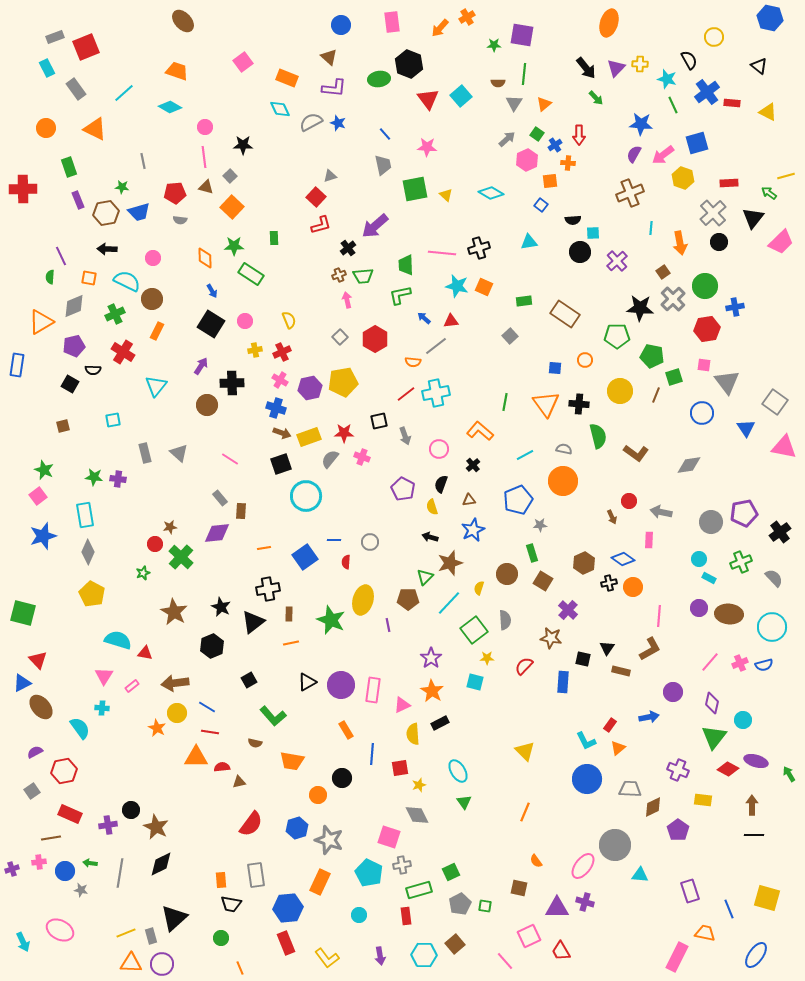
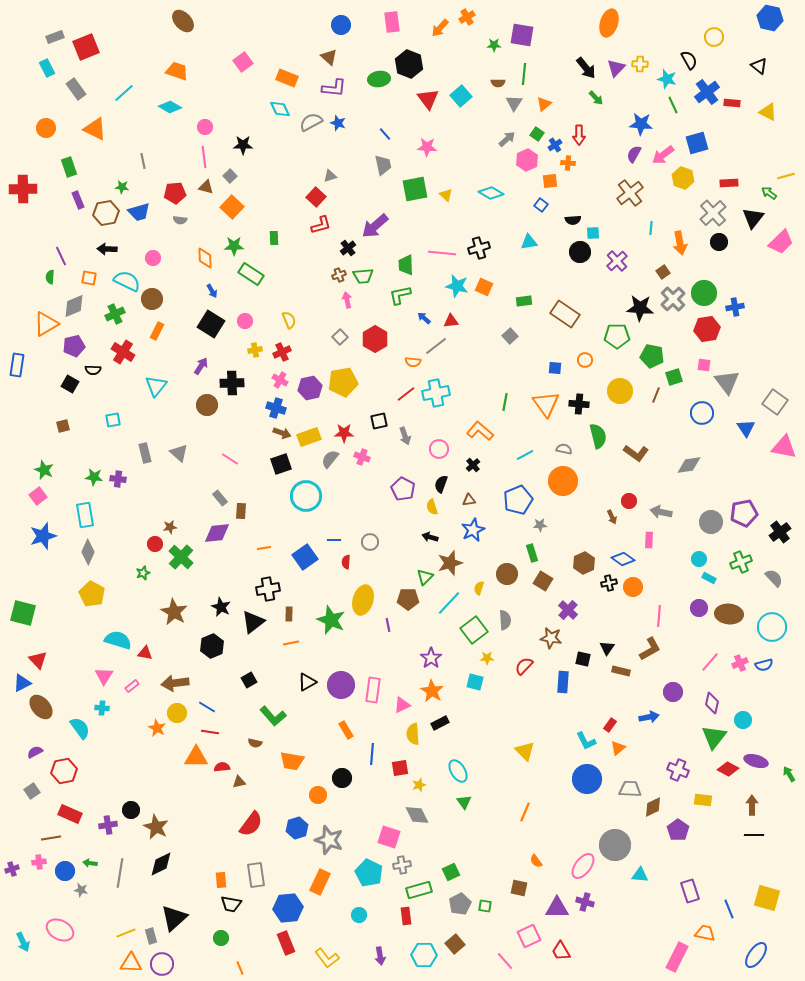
brown cross at (630, 193): rotated 16 degrees counterclockwise
green circle at (705, 286): moved 1 px left, 7 px down
orange triangle at (41, 322): moved 5 px right, 2 px down
